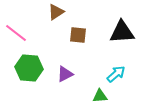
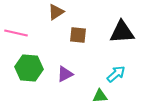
pink line: rotated 25 degrees counterclockwise
